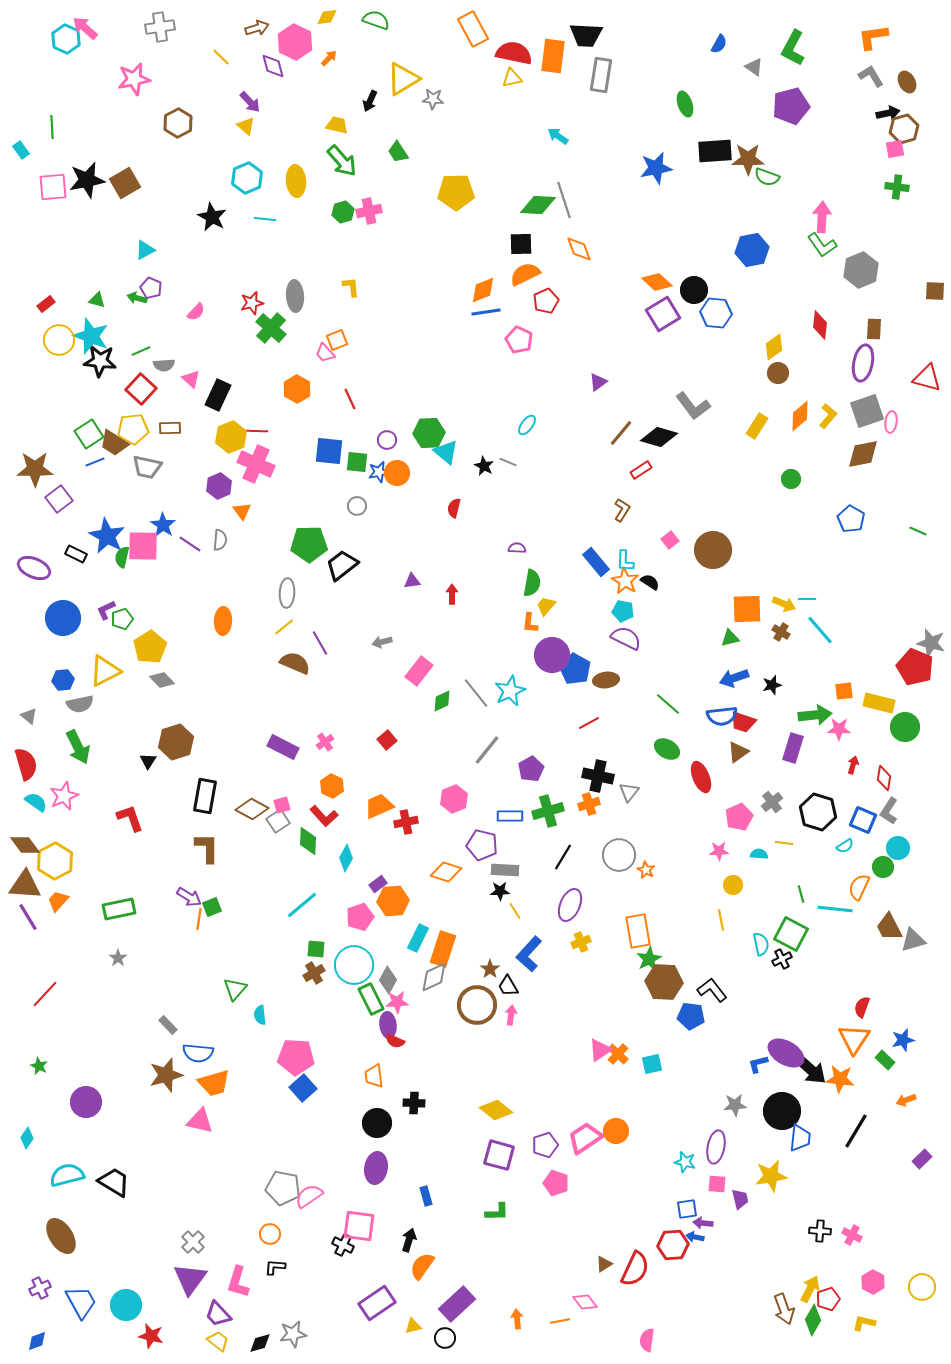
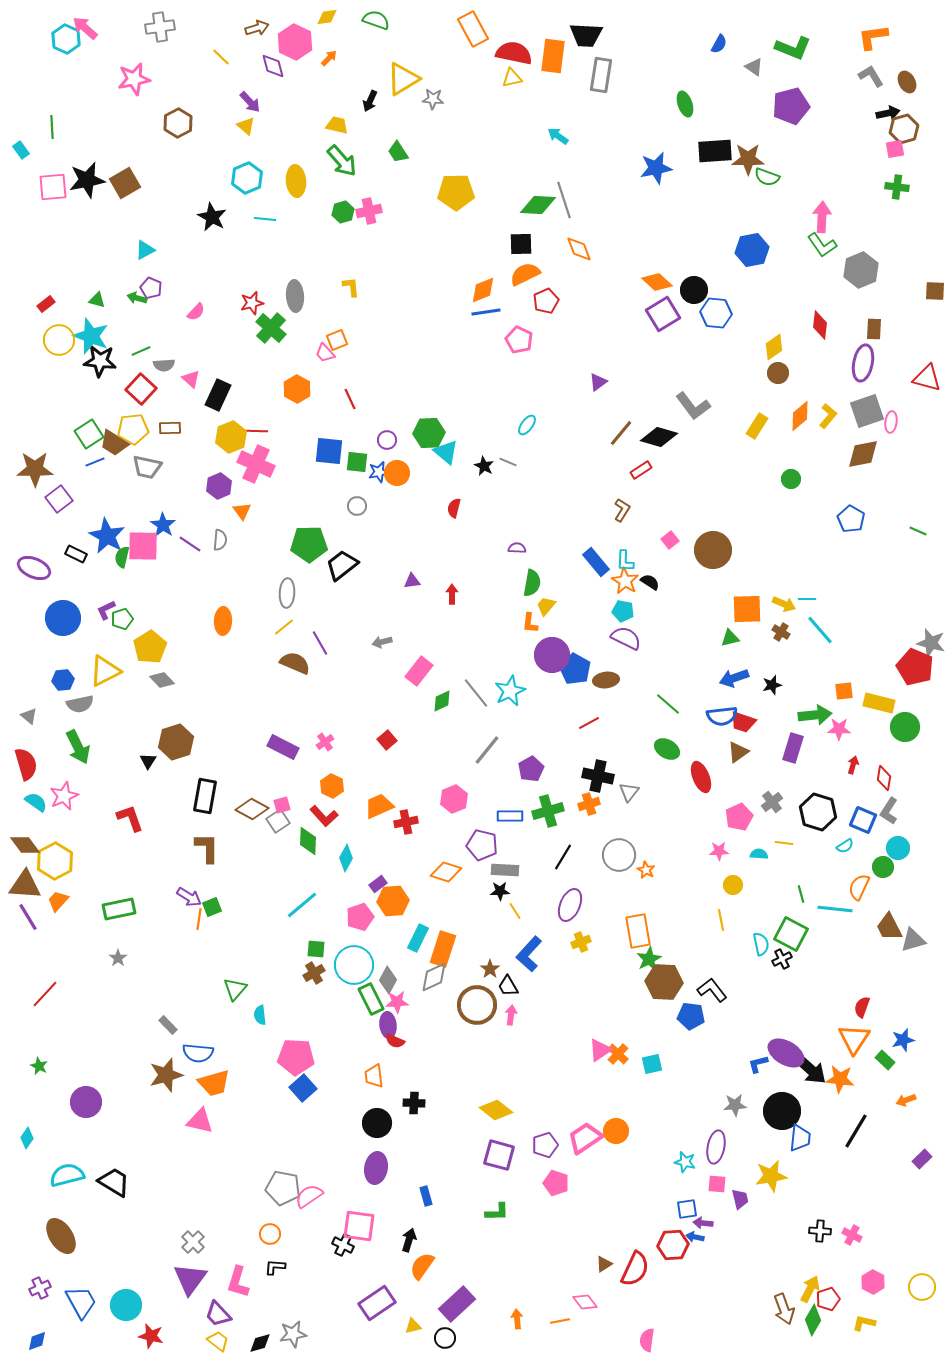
green L-shape at (793, 48): rotated 96 degrees counterclockwise
